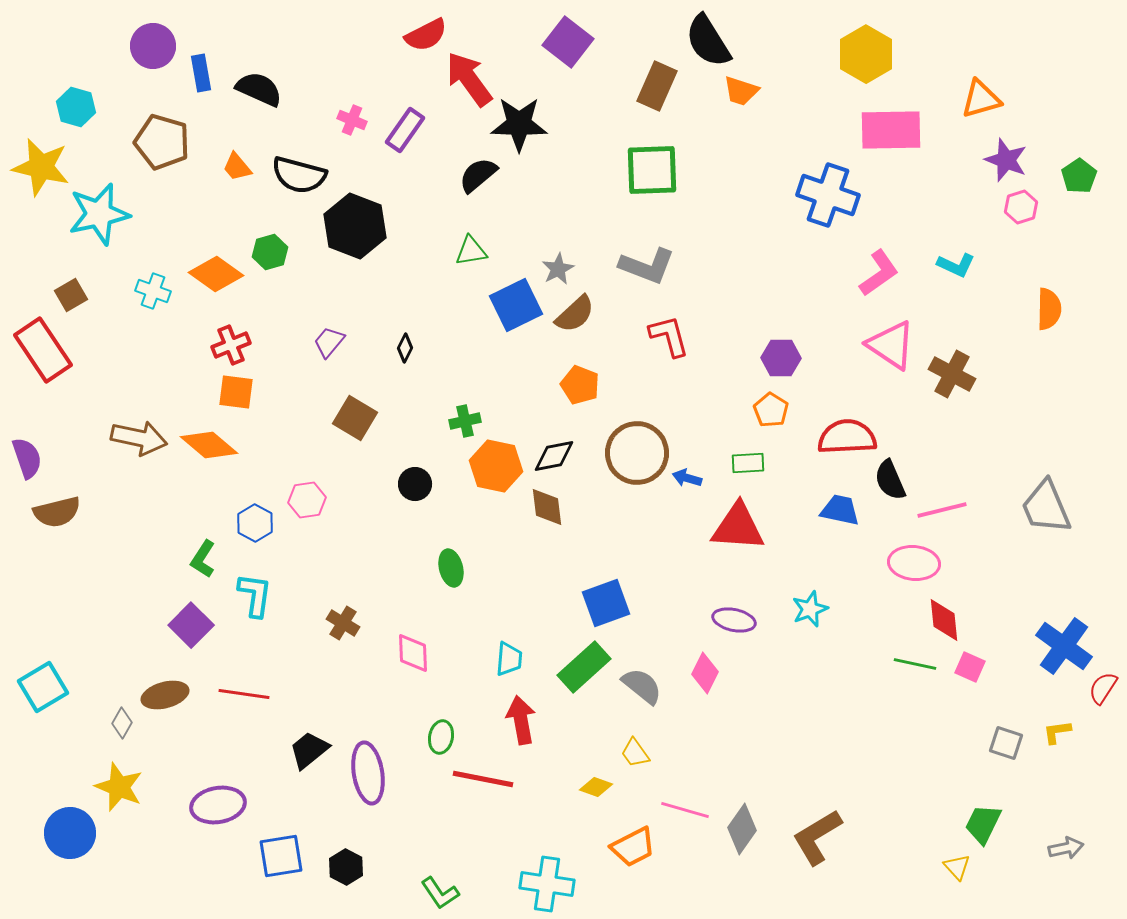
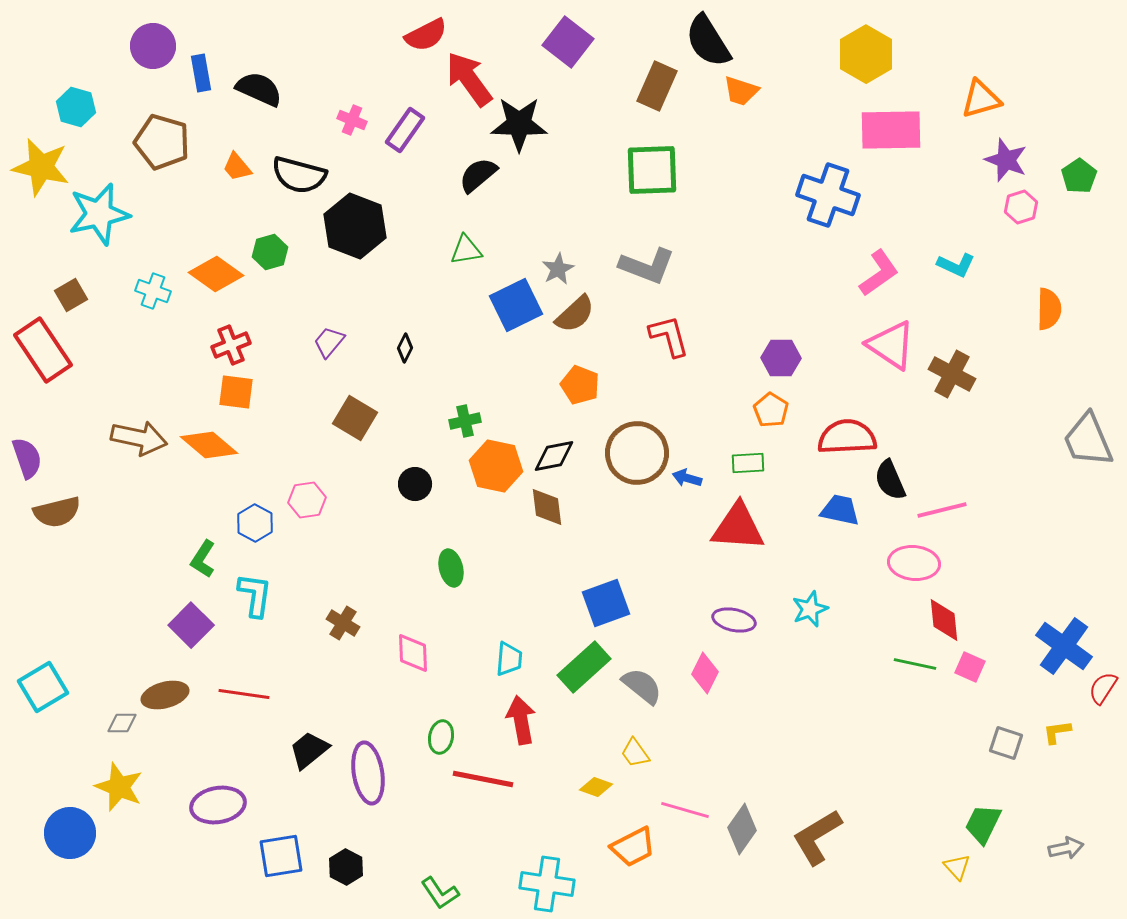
green triangle at (471, 251): moved 5 px left, 1 px up
gray trapezoid at (1046, 507): moved 42 px right, 67 px up
gray diamond at (122, 723): rotated 60 degrees clockwise
